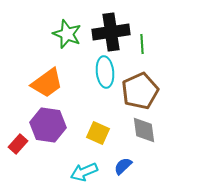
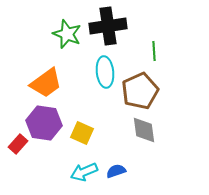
black cross: moved 3 px left, 6 px up
green line: moved 12 px right, 7 px down
orange trapezoid: moved 1 px left
purple hexagon: moved 4 px left, 2 px up
yellow square: moved 16 px left
blue semicircle: moved 7 px left, 5 px down; rotated 24 degrees clockwise
